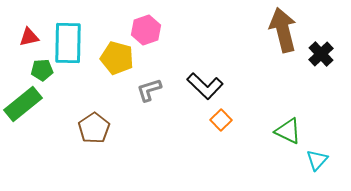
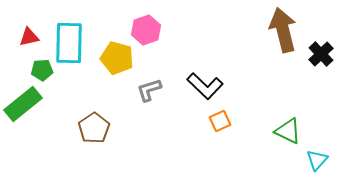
cyan rectangle: moved 1 px right
orange square: moved 1 px left, 1 px down; rotated 20 degrees clockwise
